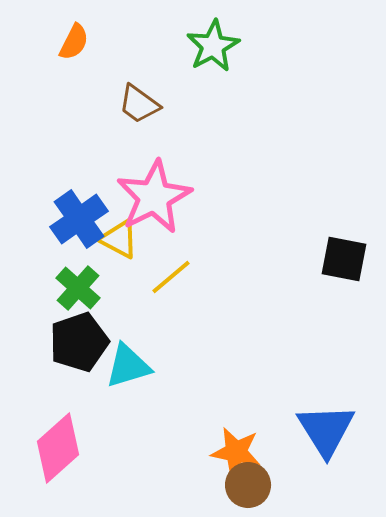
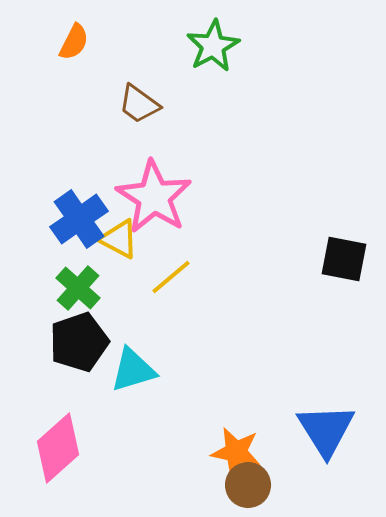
pink star: rotated 12 degrees counterclockwise
cyan triangle: moved 5 px right, 4 px down
